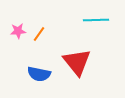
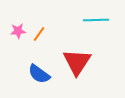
red triangle: rotated 12 degrees clockwise
blue semicircle: rotated 25 degrees clockwise
